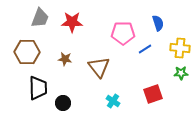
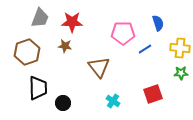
brown hexagon: rotated 20 degrees counterclockwise
brown star: moved 13 px up
